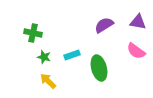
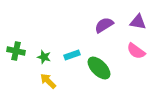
green cross: moved 17 px left, 18 px down
green ellipse: rotated 30 degrees counterclockwise
